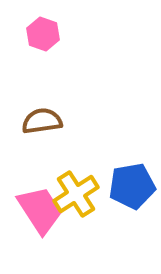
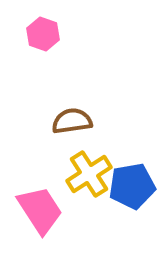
brown semicircle: moved 30 px right
yellow cross: moved 13 px right, 20 px up
